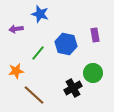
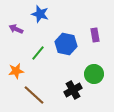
purple arrow: rotated 32 degrees clockwise
green circle: moved 1 px right, 1 px down
black cross: moved 2 px down
